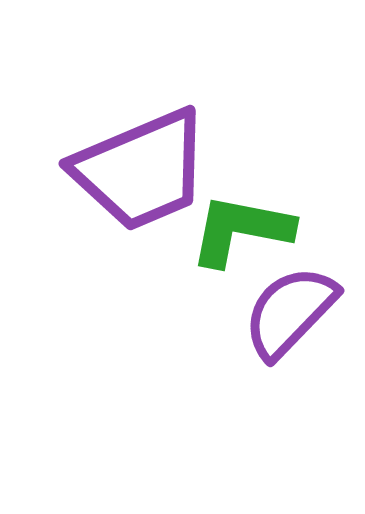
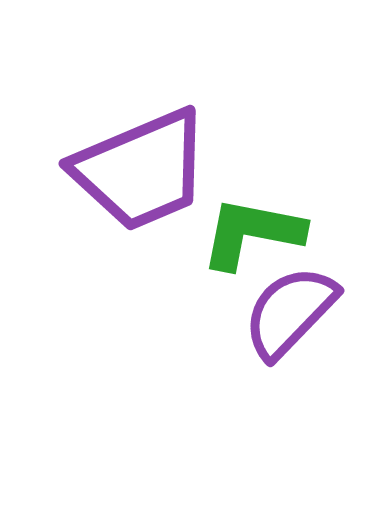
green L-shape: moved 11 px right, 3 px down
